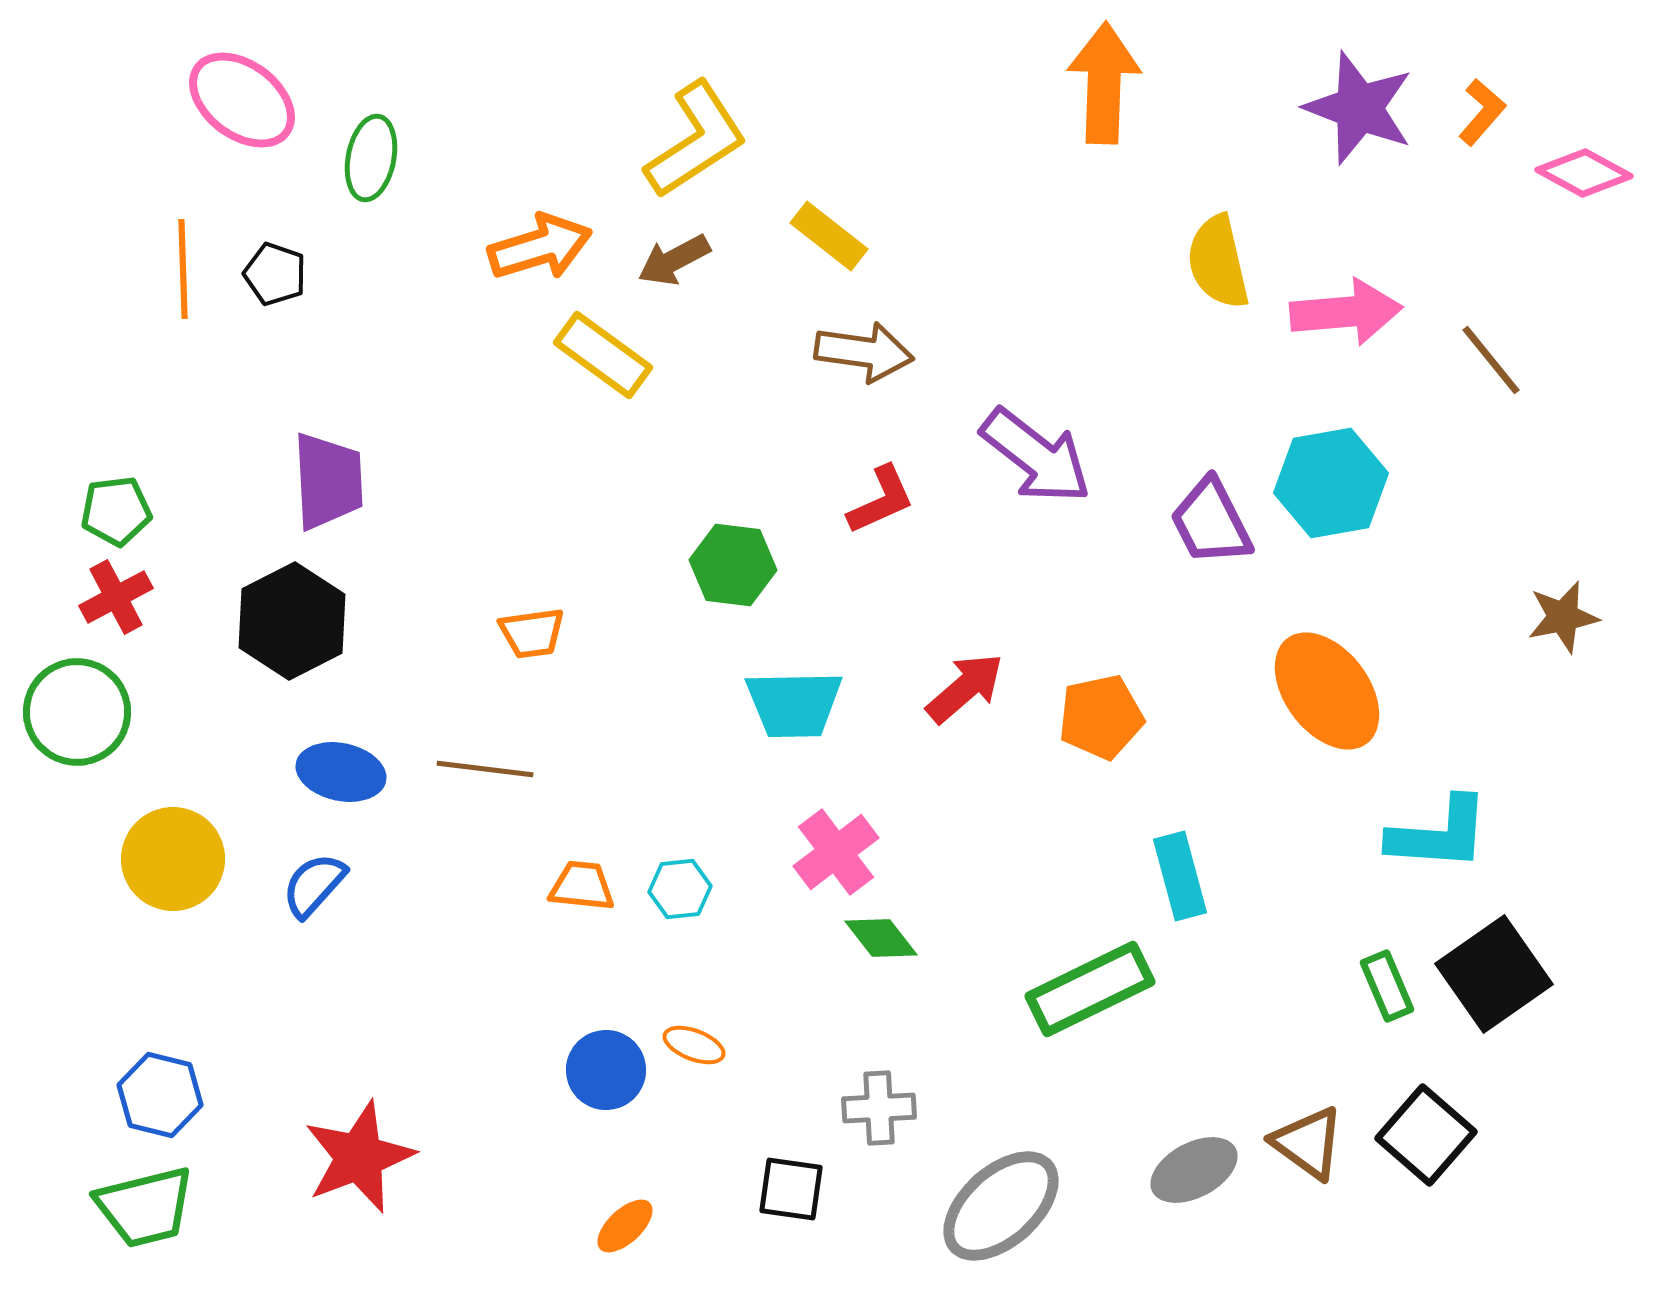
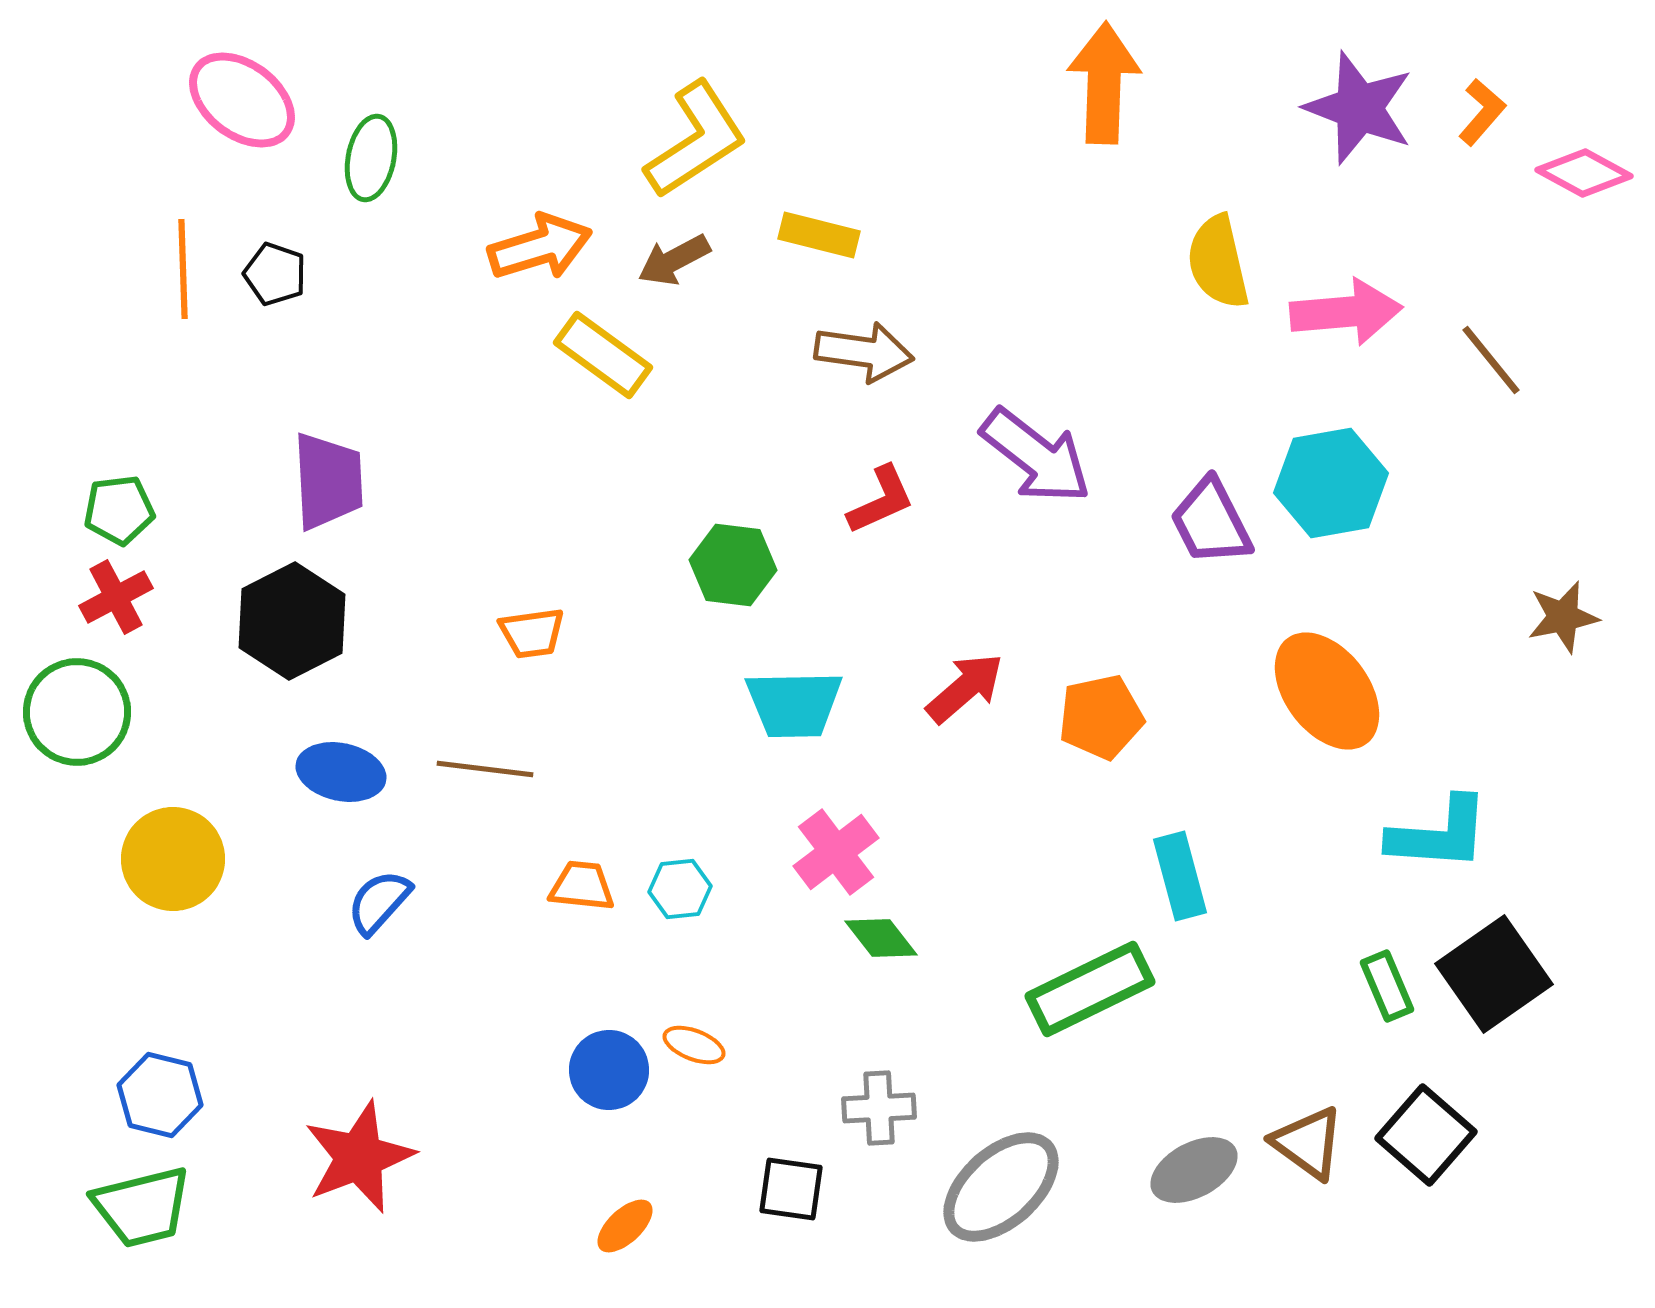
yellow rectangle at (829, 236): moved 10 px left, 1 px up; rotated 24 degrees counterclockwise
green pentagon at (116, 511): moved 3 px right, 1 px up
blue semicircle at (314, 885): moved 65 px right, 17 px down
blue circle at (606, 1070): moved 3 px right
gray ellipse at (1001, 1206): moved 19 px up
green trapezoid at (145, 1207): moved 3 px left
